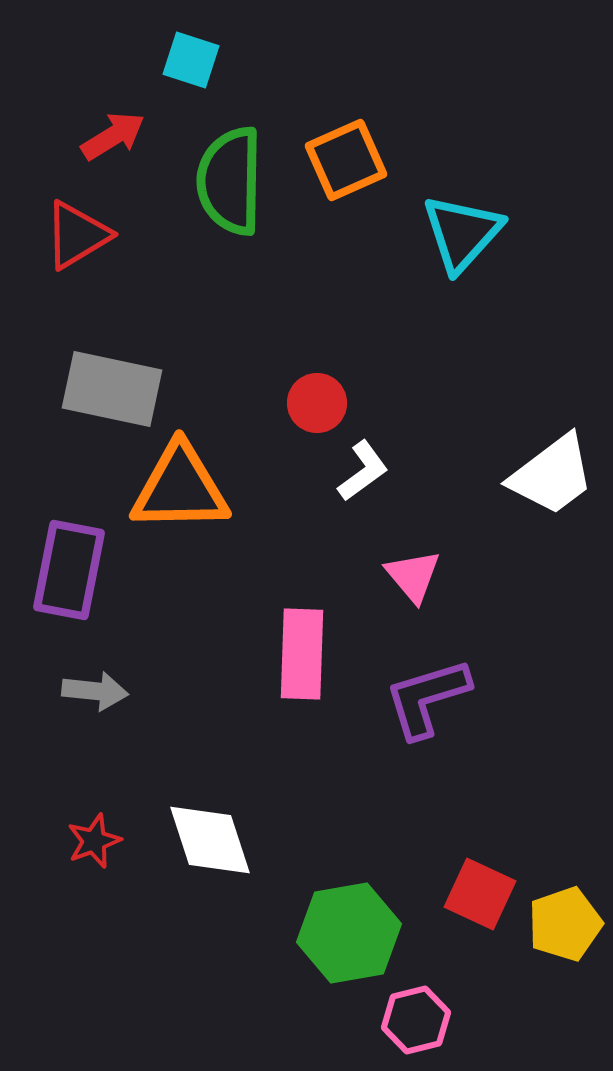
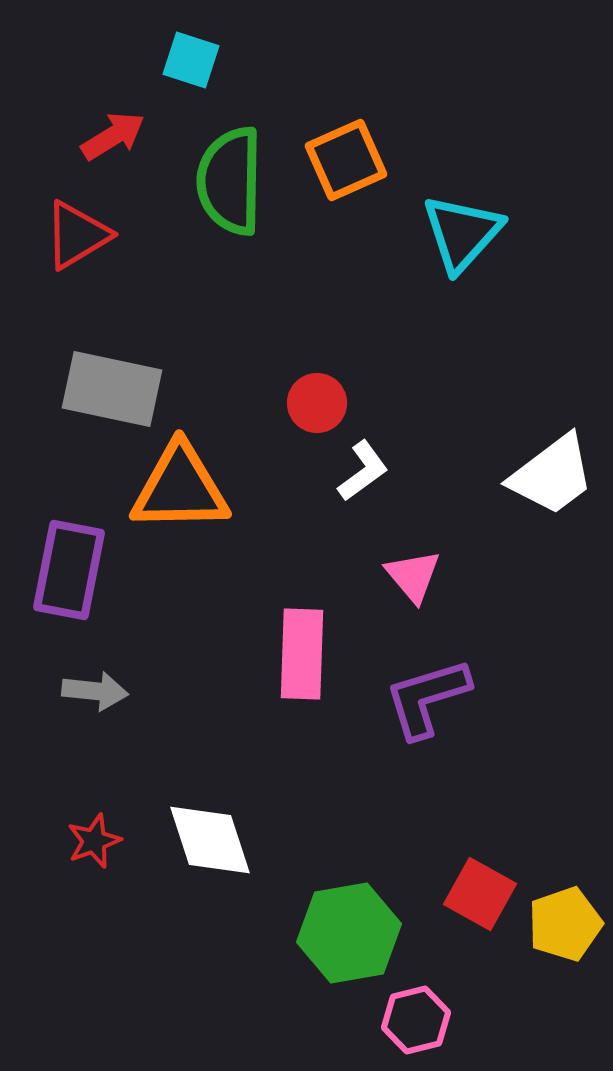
red square: rotated 4 degrees clockwise
